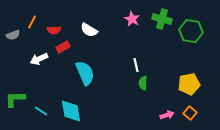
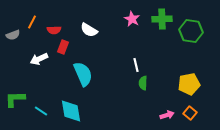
green cross: rotated 18 degrees counterclockwise
red rectangle: rotated 40 degrees counterclockwise
cyan semicircle: moved 2 px left, 1 px down
